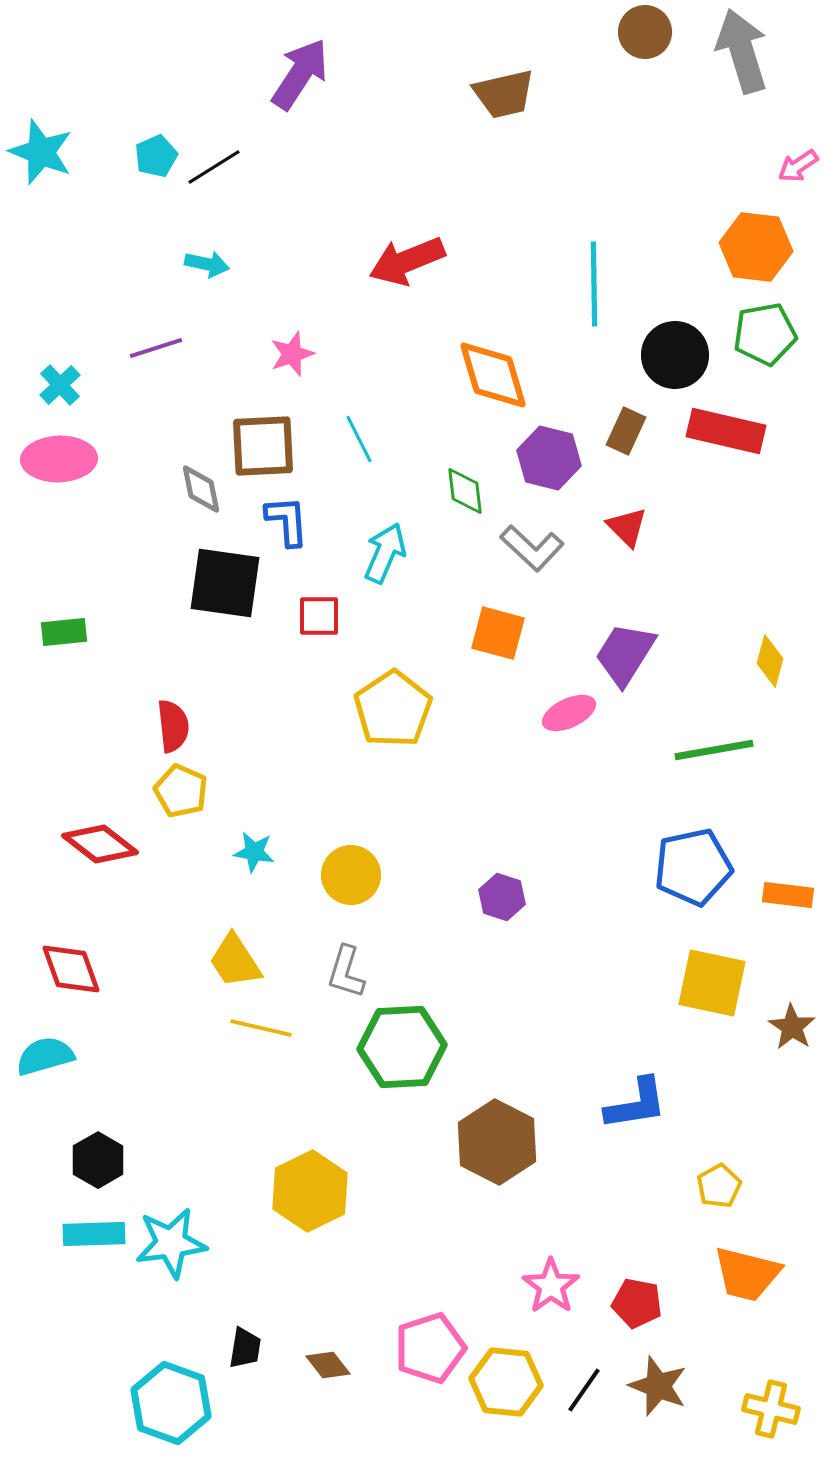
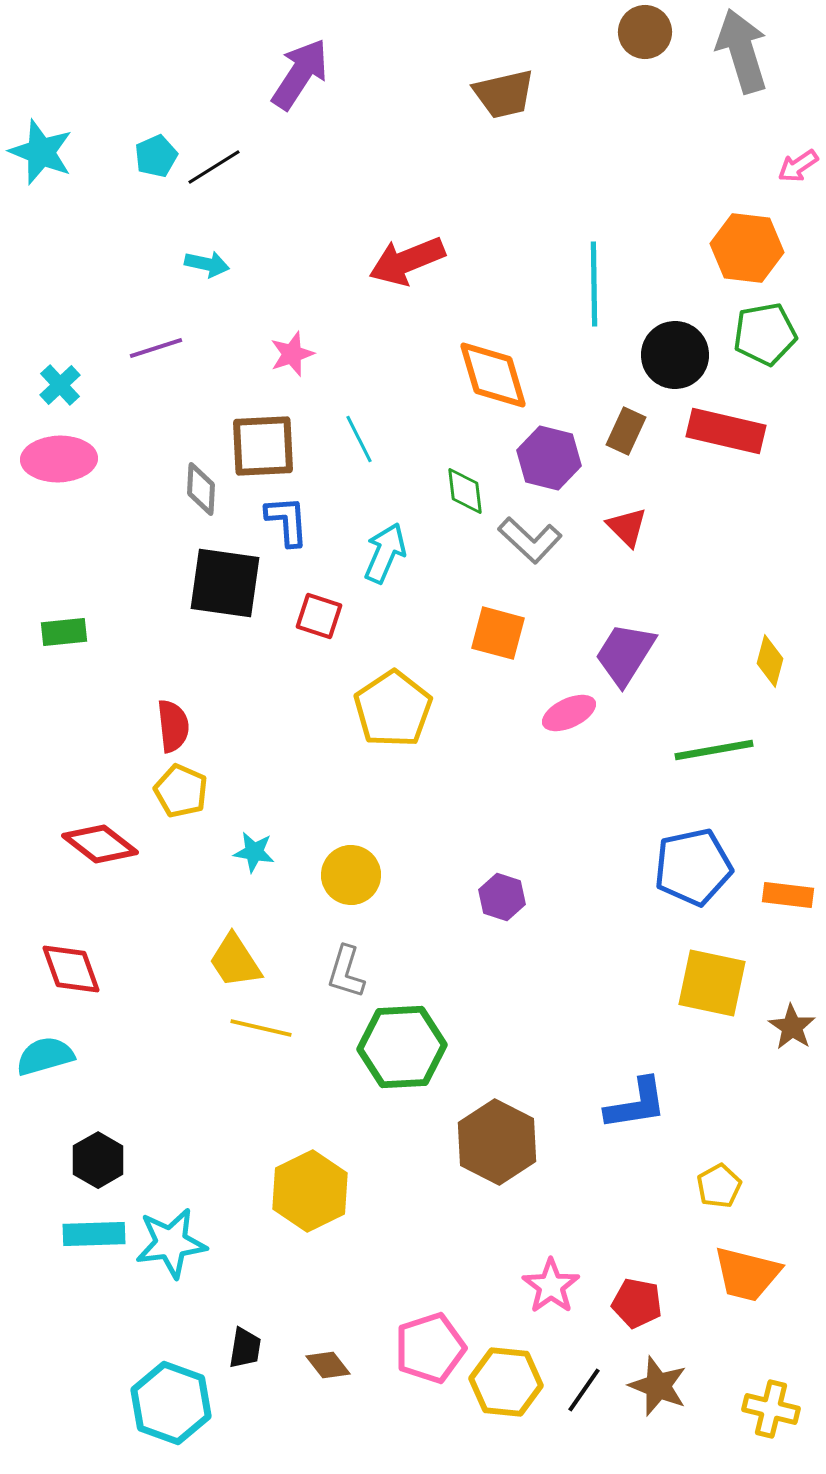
orange hexagon at (756, 247): moved 9 px left, 1 px down
gray diamond at (201, 489): rotated 14 degrees clockwise
gray L-shape at (532, 548): moved 2 px left, 8 px up
red square at (319, 616): rotated 18 degrees clockwise
